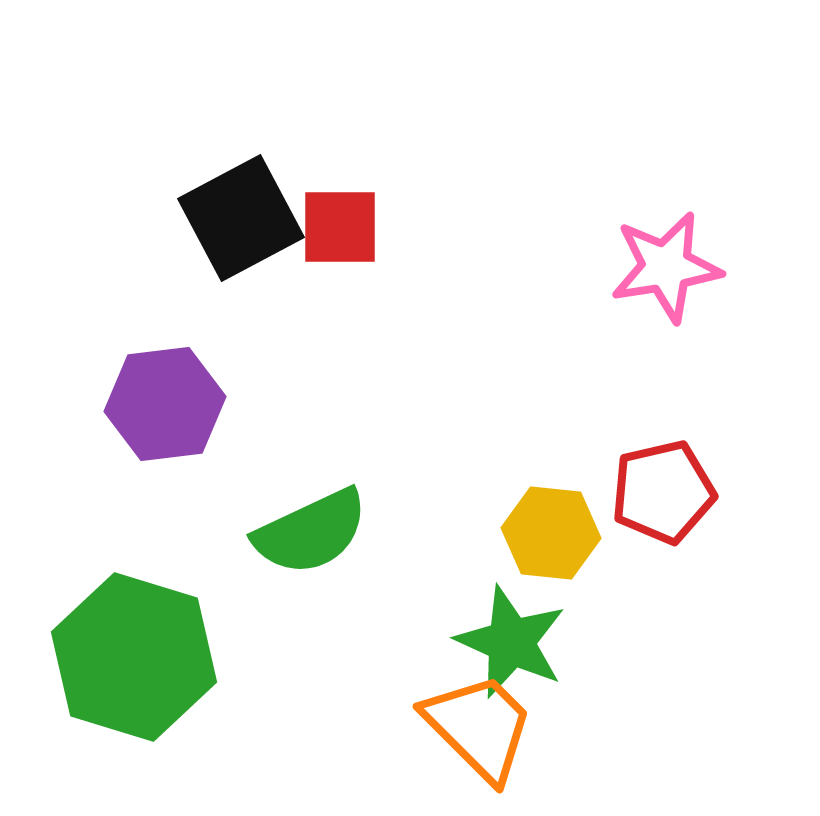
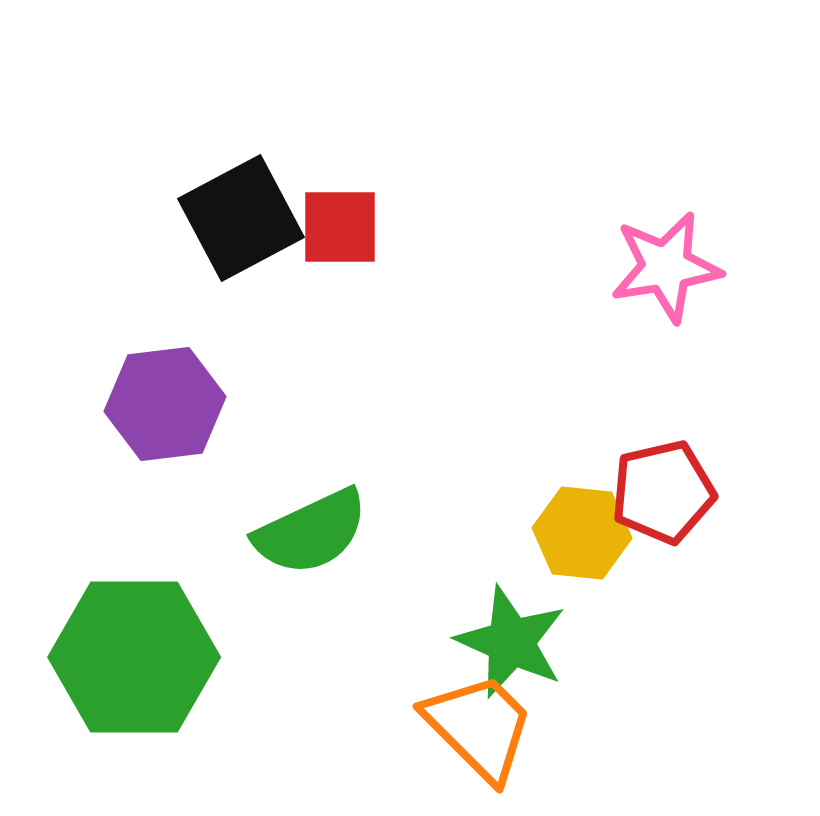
yellow hexagon: moved 31 px right
green hexagon: rotated 17 degrees counterclockwise
